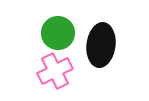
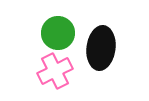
black ellipse: moved 3 px down
